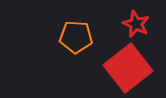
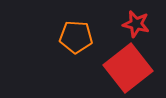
red star: rotated 12 degrees counterclockwise
